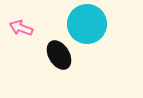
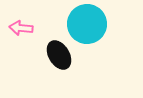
pink arrow: rotated 15 degrees counterclockwise
